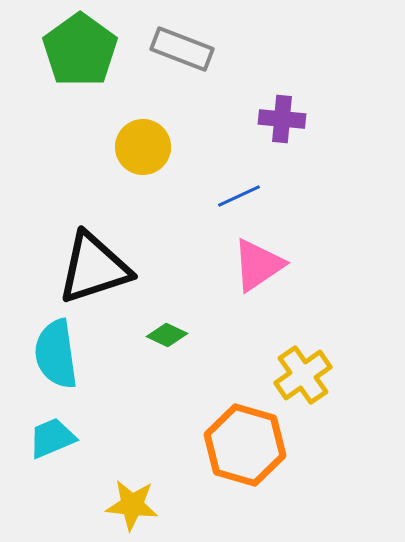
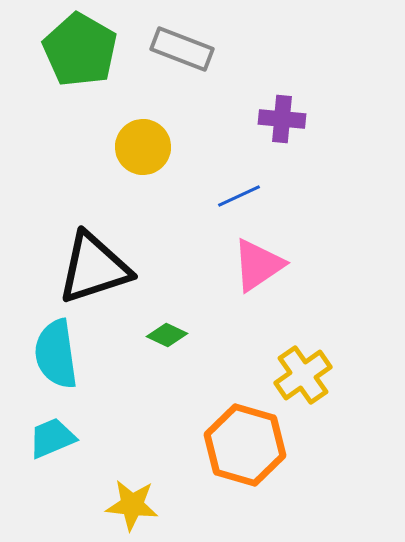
green pentagon: rotated 6 degrees counterclockwise
